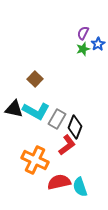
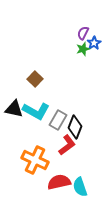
blue star: moved 4 px left, 1 px up
gray rectangle: moved 1 px right, 1 px down
